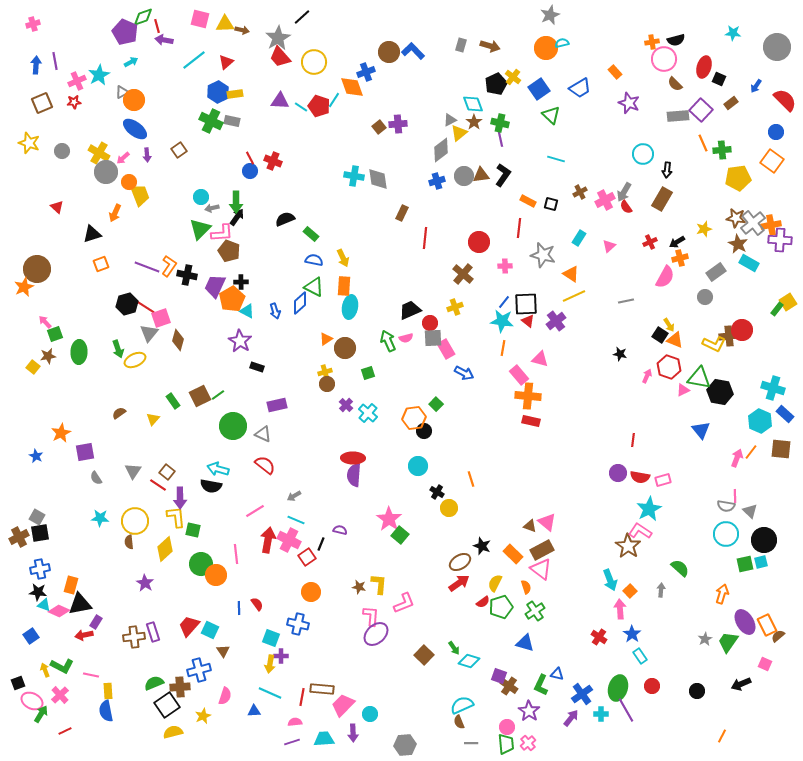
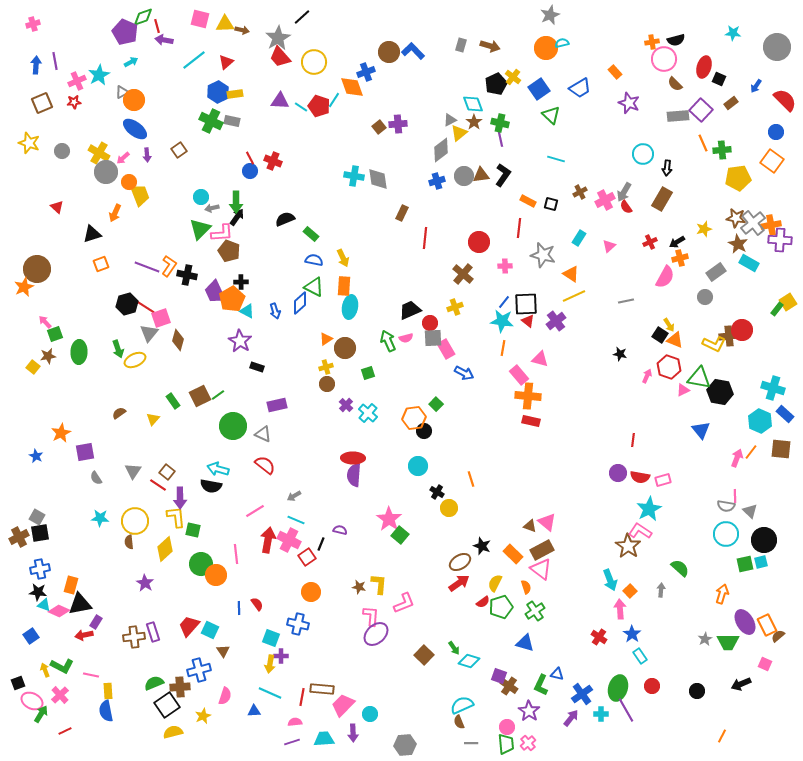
black arrow at (667, 170): moved 2 px up
purple trapezoid at (215, 286): moved 6 px down; rotated 50 degrees counterclockwise
yellow cross at (325, 372): moved 1 px right, 5 px up
green trapezoid at (728, 642): rotated 125 degrees counterclockwise
